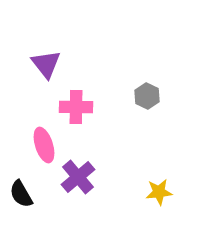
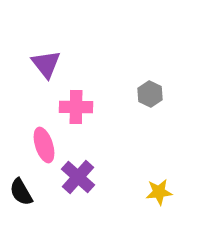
gray hexagon: moved 3 px right, 2 px up
purple cross: rotated 8 degrees counterclockwise
black semicircle: moved 2 px up
